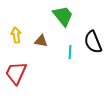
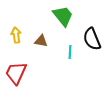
black semicircle: moved 1 px left, 3 px up
